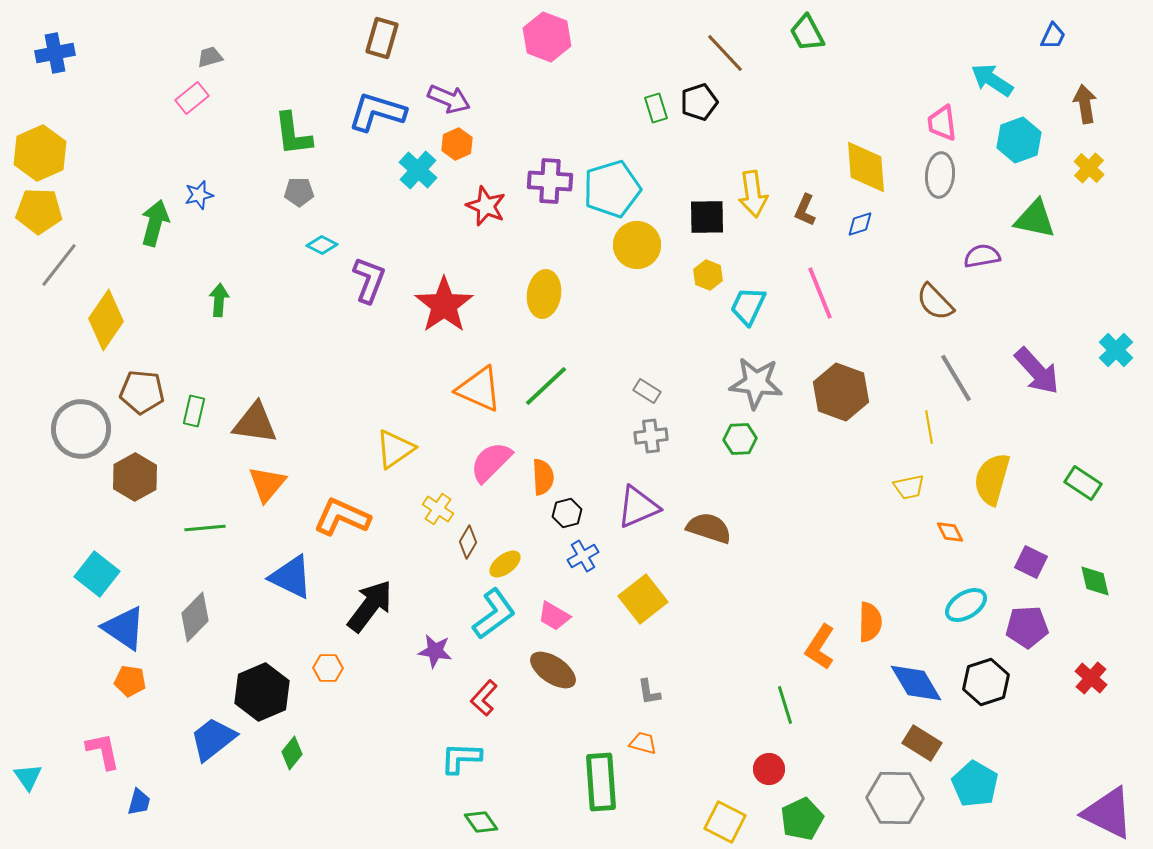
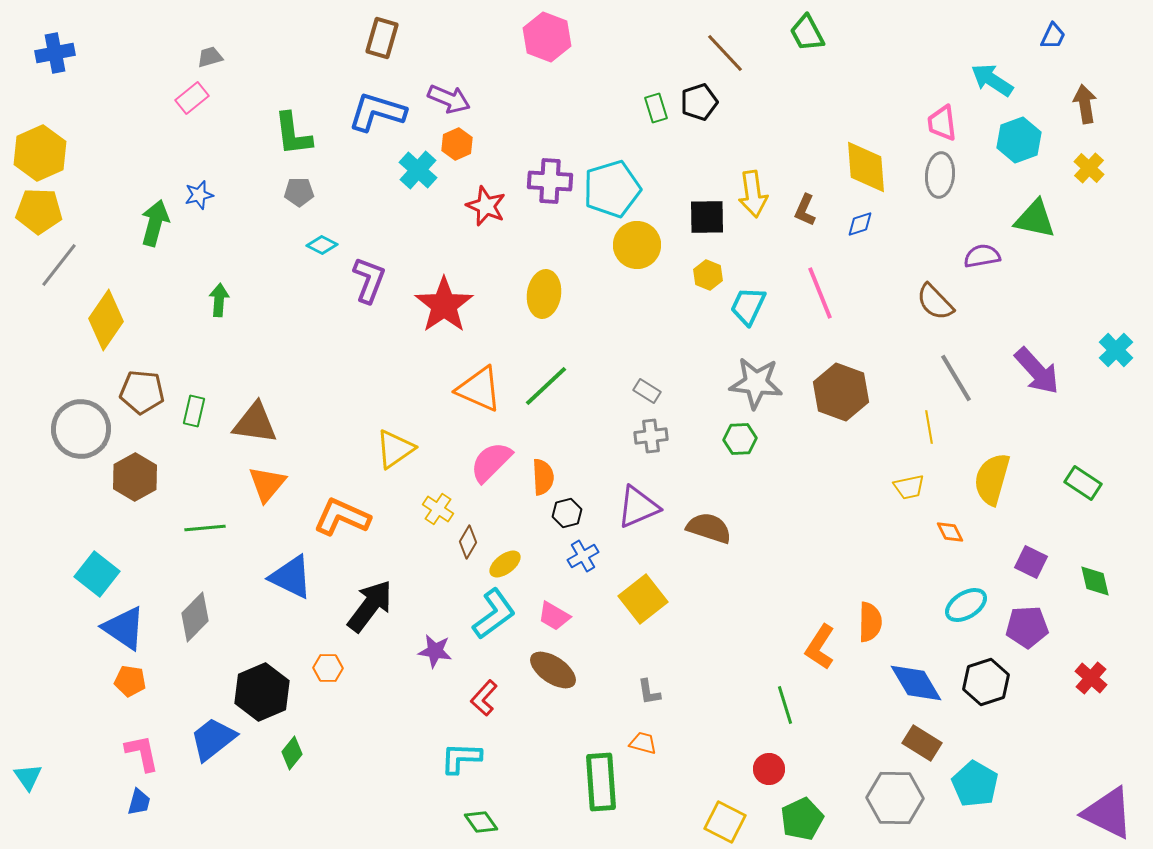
pink L-shape at (103, 751): moved 39 px right, 2 px down
